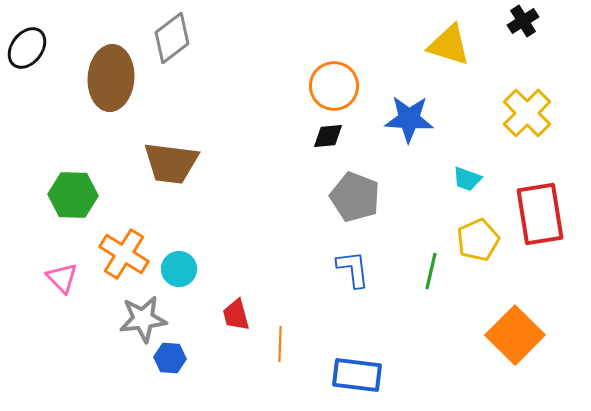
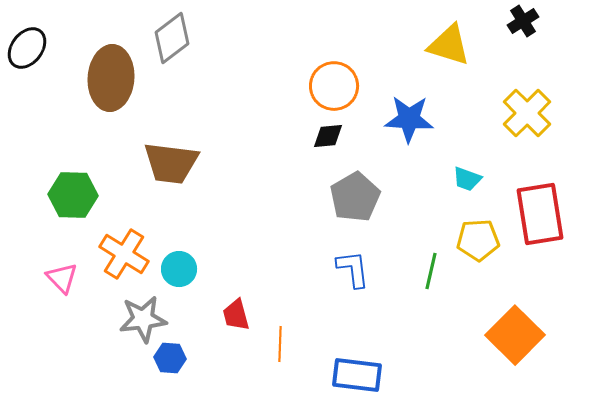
gray pentagon: rotated 21 degrees clockwise
yellow pentagon: rotated 21 degrees clockwise
